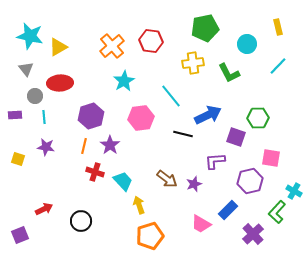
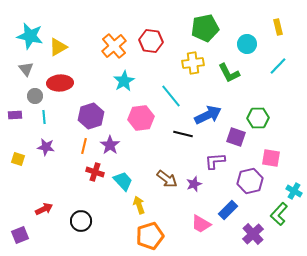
orange cross at (112, 46): moved 2 px right
green L-shape at (277, 212): moved 2 px right, 2 px down
